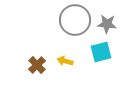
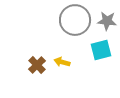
gray star: moved 3 px up
cyan square: moved 2 px up
yellow arrow: moved 3 px left, 1 px down
